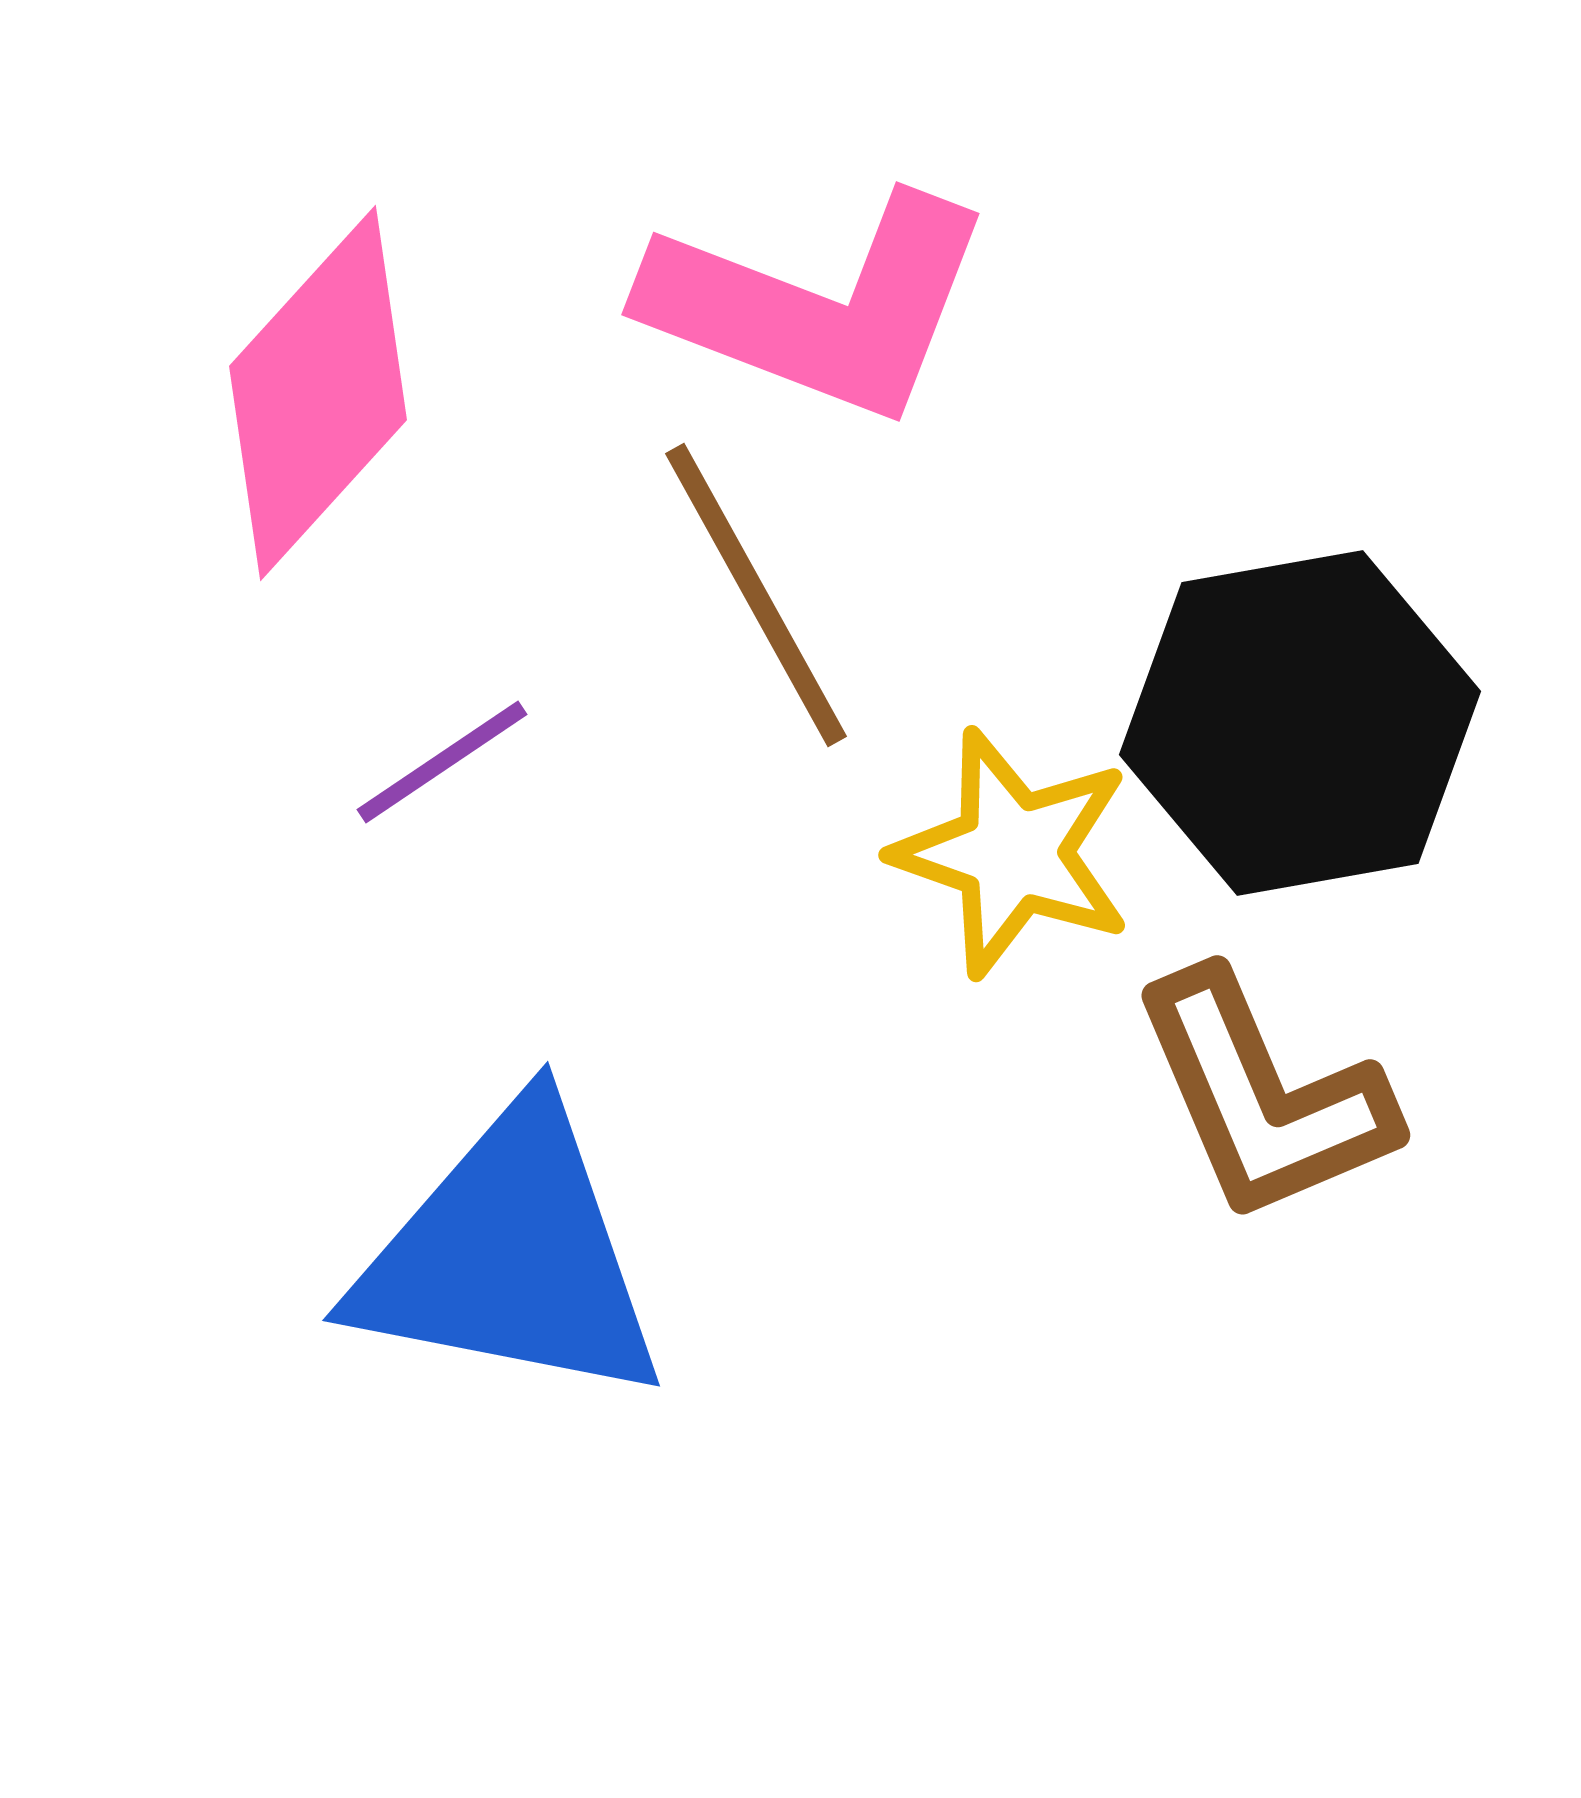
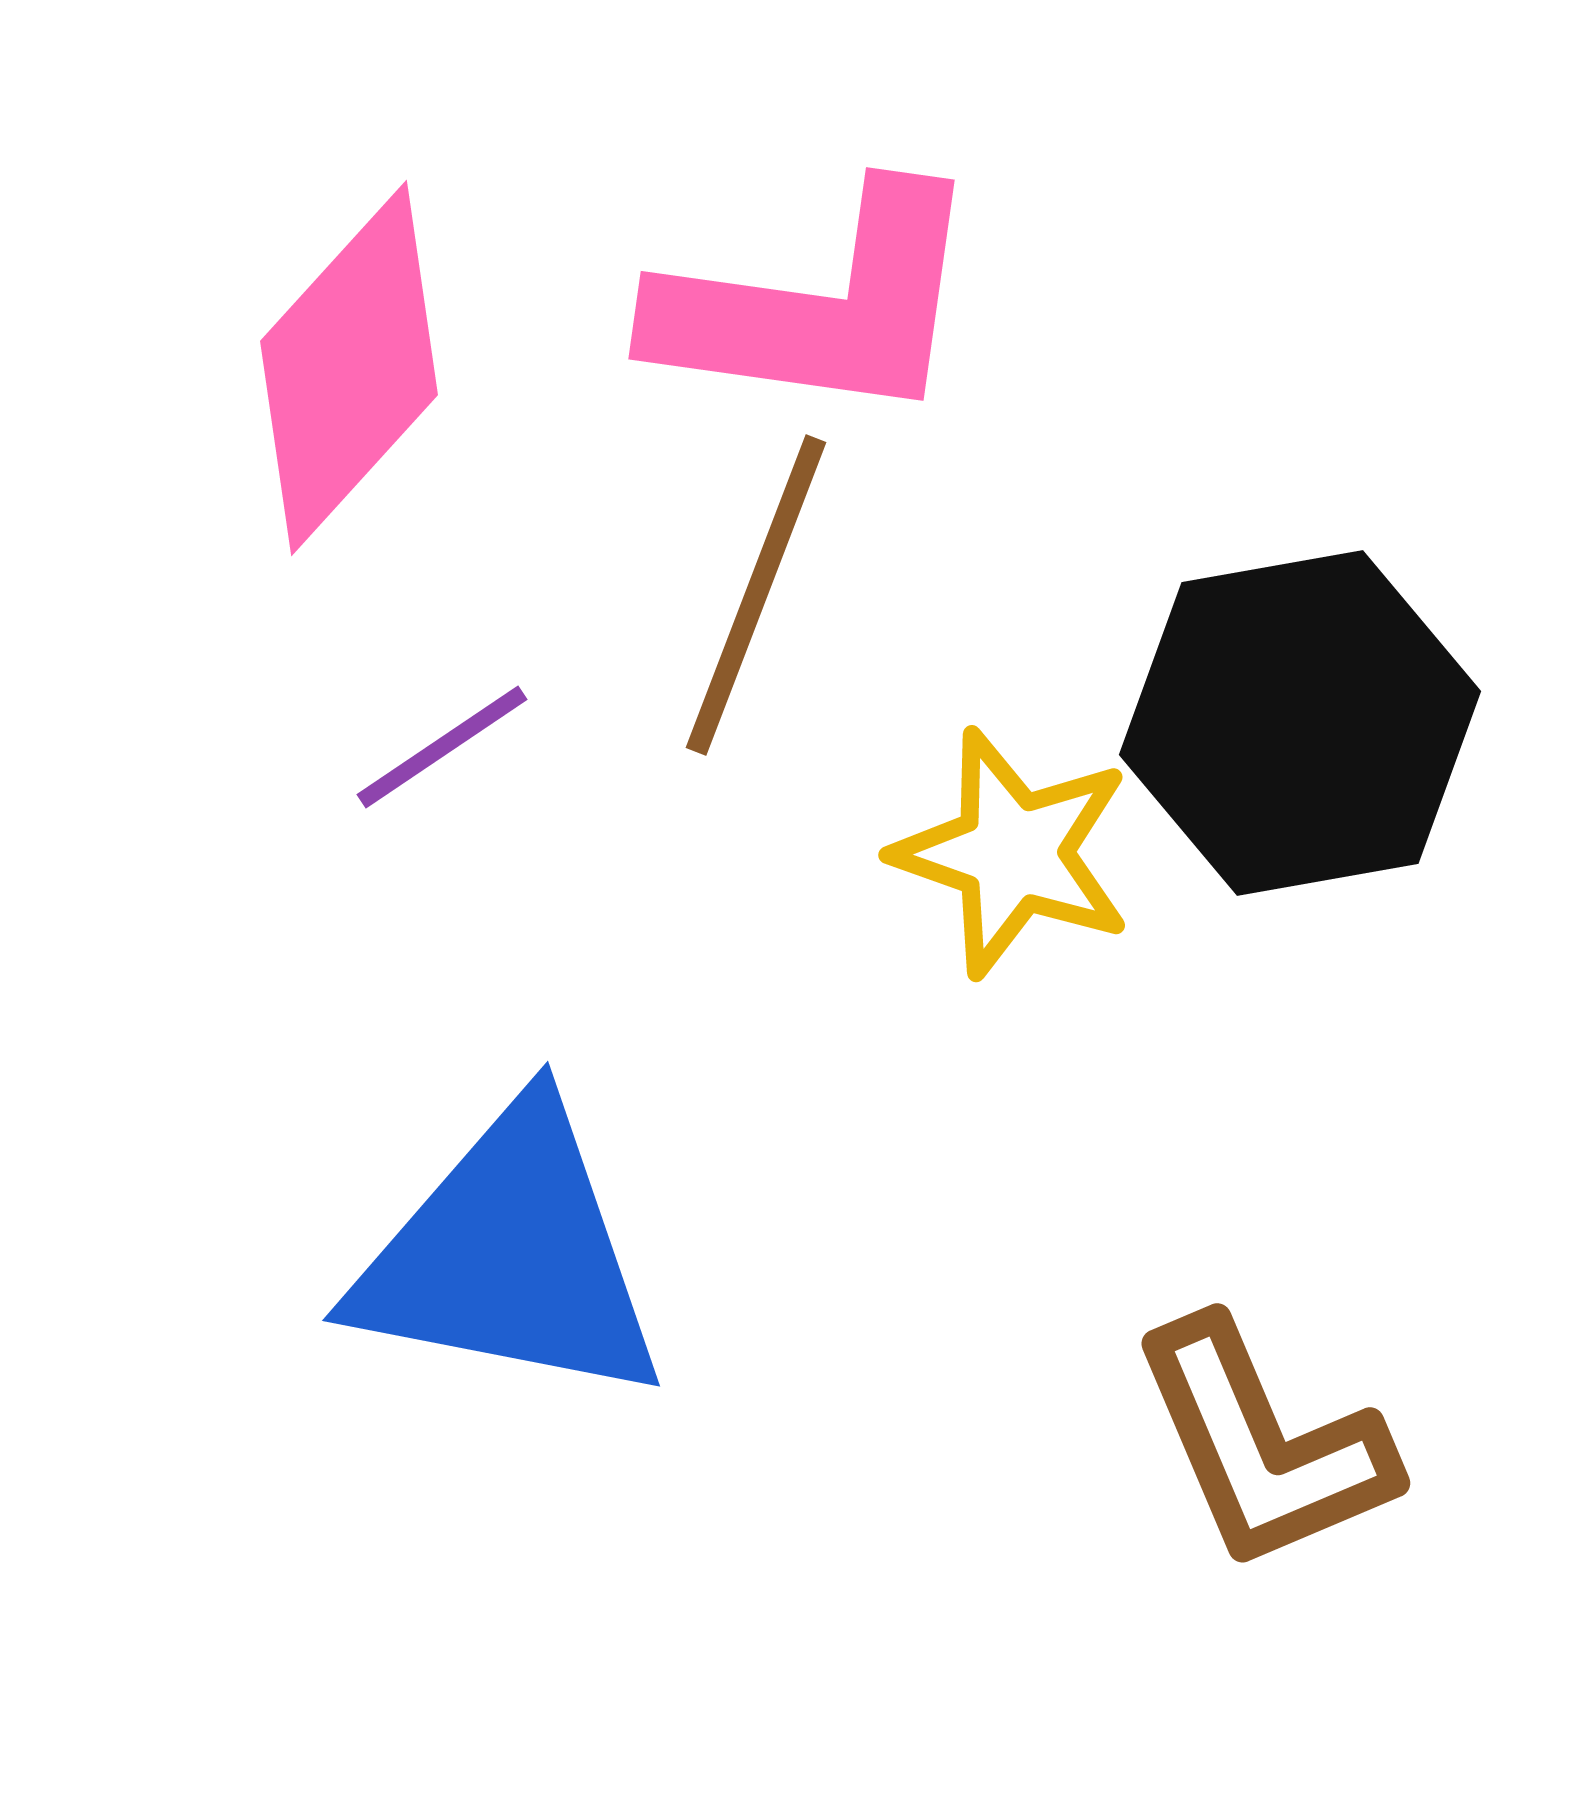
pink L-shape: rotated 13 degrees counterclockwise
pink diamond: moved 31 px right, 25 px up
brown line: rotated 50 degrees clockwise
purple line: moved 15 px up
brown L-shape: moved 348 px down
